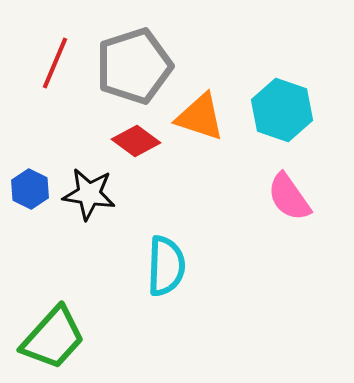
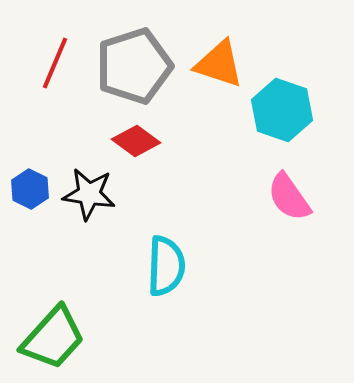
orange triangle: moved 19 px right, 53 px up
